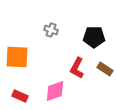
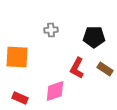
gray cross: rotated 24 degrees counterclockwise
red rectangle: moved 2 px down
